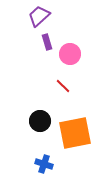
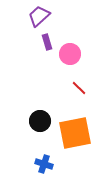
red line: moved 16 px right, 2 px down
